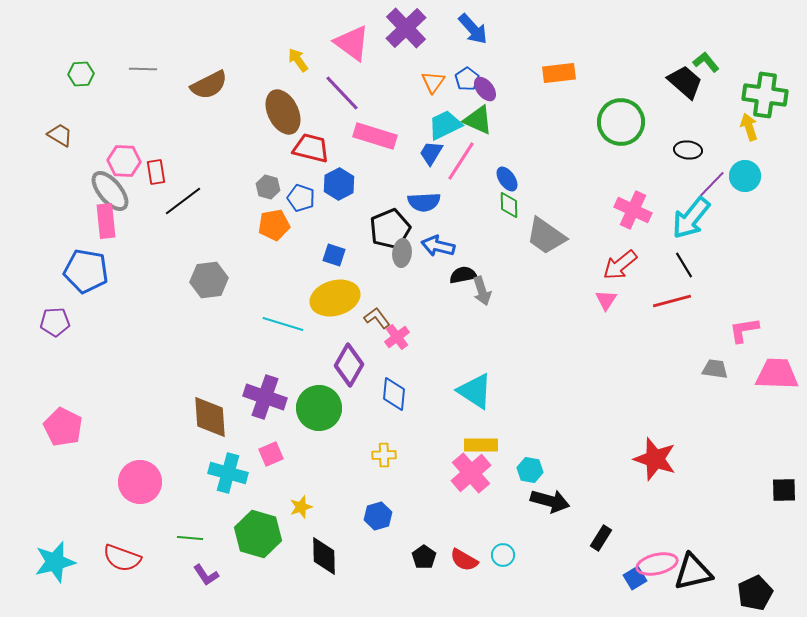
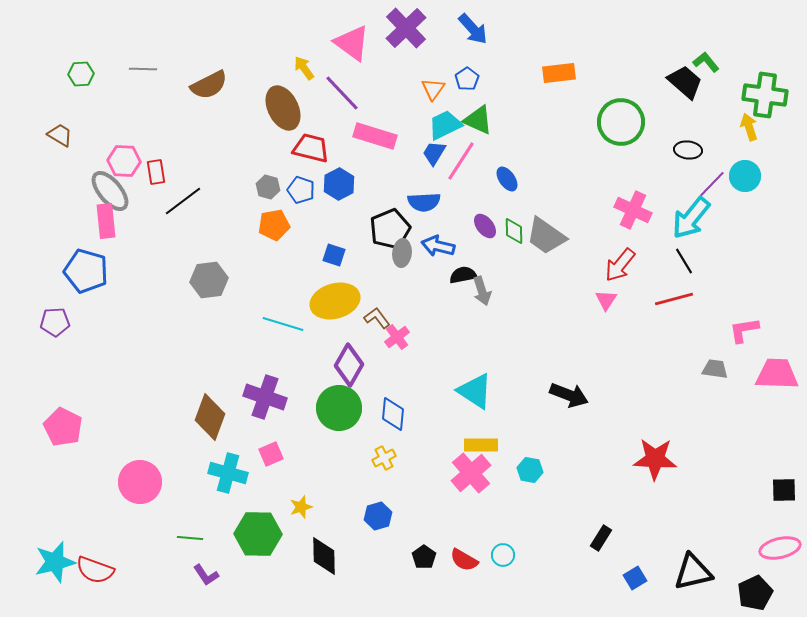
yellow arrow at (298, 60): moved 6 px right, 8 px down
orange triangle at (433, 82): moved 7 px down
purple ellipse at (485, 89): moved 137 px down
brown ellipse at (283, 112): moved 4 px up
blue trapezoid at (431, 153): moved 3 px right
blue pentagon at (301, 198): moved 8 px up
green diamond at (509, 205): moved 5 px right, 26 px down
red arrow at (620, 265): rotated 12 degrees counterclockwise
black line at (684, 265): moved 4 px up
blue pentagon at (86, 271): rotated 6 degrees clockwise
yellow ellipse at (335, 298): moved 3 px down
red line at (672, 301): moved 2 px right, 2 px up
blue diamond at (394, 394): moved 1 px left, 20 px down
green circle at (319, 408): moved 20 px right
brown diamond at (210, 417): rotated 24 degrees clockwise
yellow cross at (384, 455): moved 3 px down; rotated 25 degrees counterclockwise
red star at (655, 459): rotated 15 degrees counterclockwise
black arrow at (550, 501): moved 19 px right, 106 px up; rotated 6 degrees clockwise
green hexagon at (258, 534): rotated 15 degrees counterclockwise
red semicircle at (122, 558): moved 27 px left, 12 px down
pink ellipse at (657, 564): moved 123 px right, 16 px up
